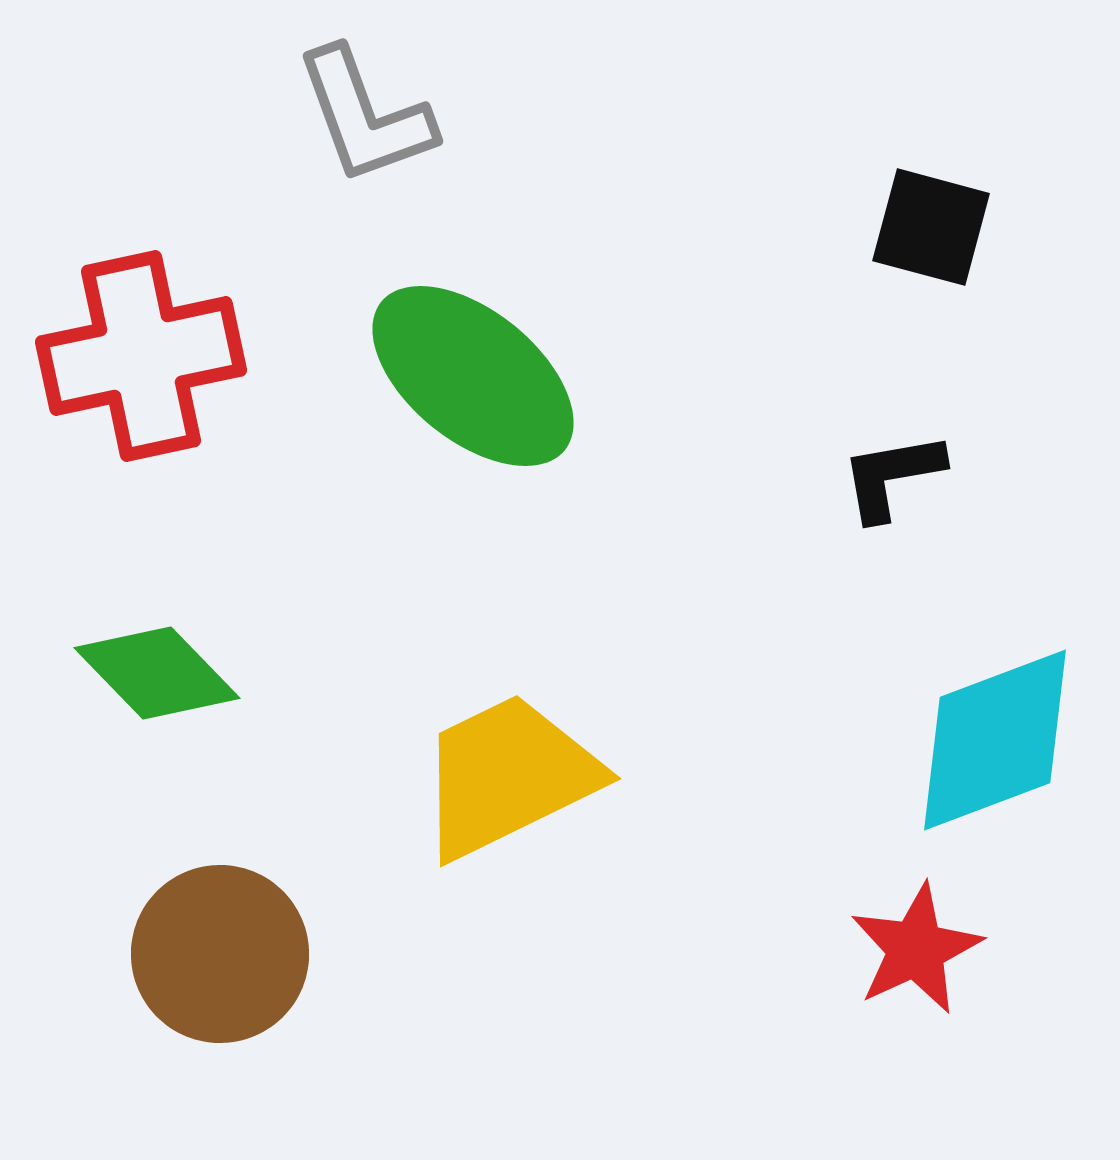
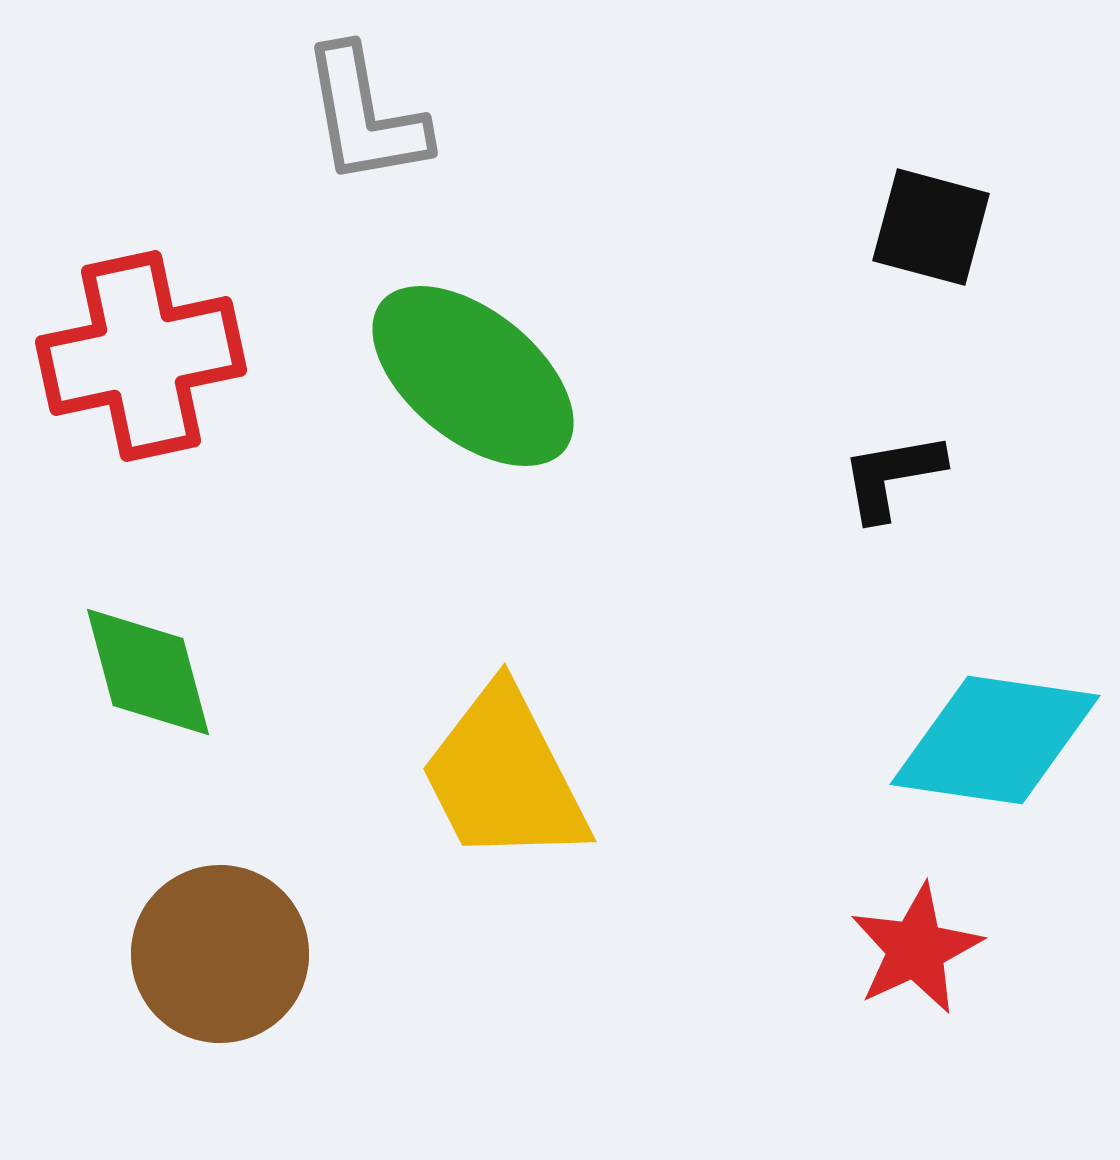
gray L-shape: rotated 10 degrees clockwise
green diamond: moved 9 px left, 1 px up; rotated 29 degrees clockwise
cyan diamond: rotated 29 degrees clockwise
yellow trapezoid: moved 4 px left; rotated 91 degrees counterclockwise
